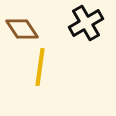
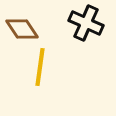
black cross: rotated 36 degrees counterclockwise
